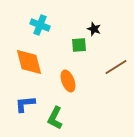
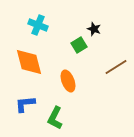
cyan cross: moved 2 px left
green square: rotated 28 degrees counterclockwise
